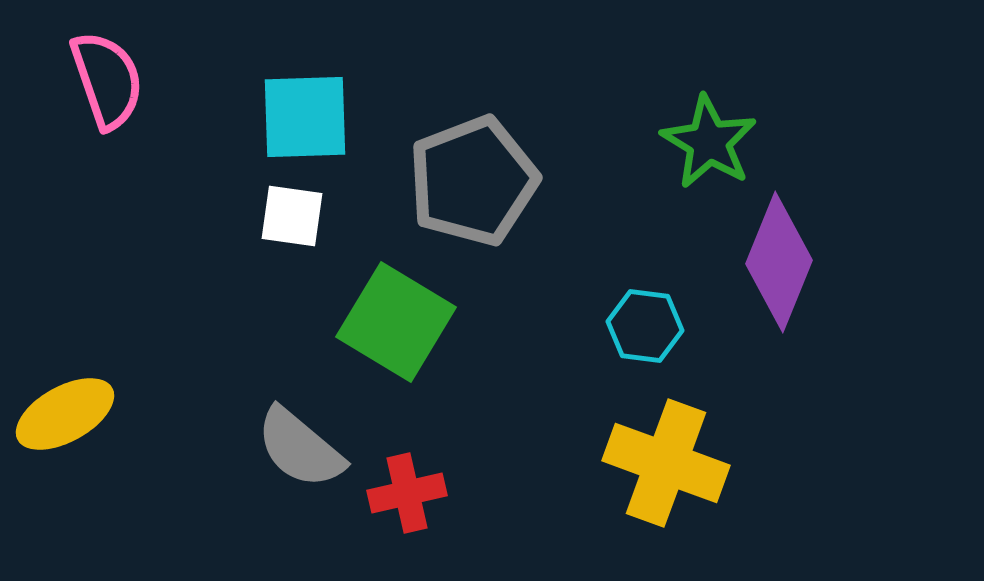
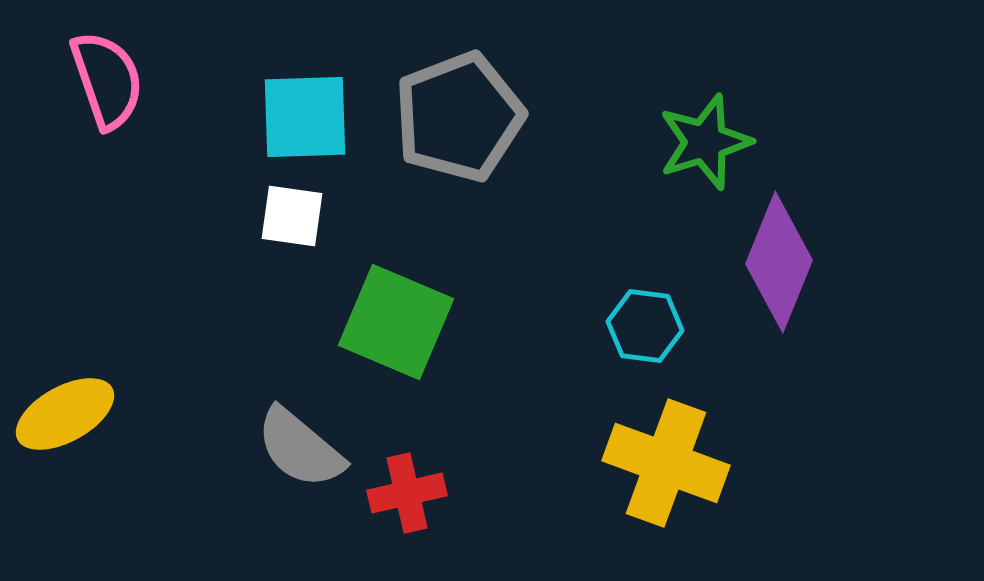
green star: moved 4 px left; rotated 24 degrees clockwise
gray pentagon: moved 14 px left, 64 px up
green square: rotated 8 degrees counterclockwise
